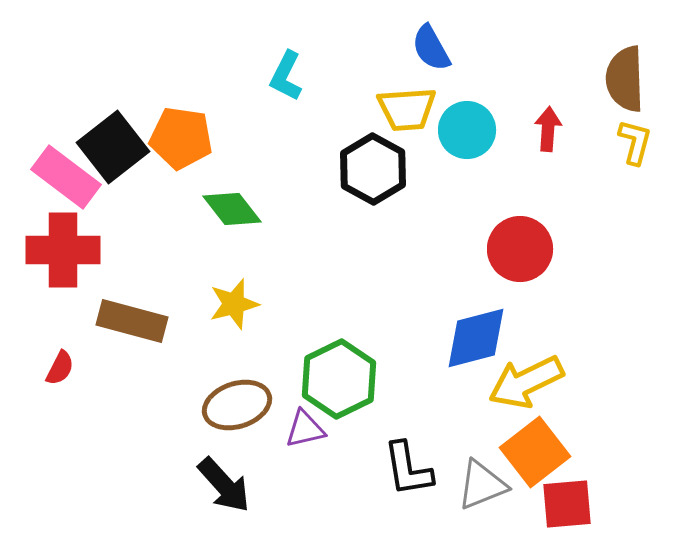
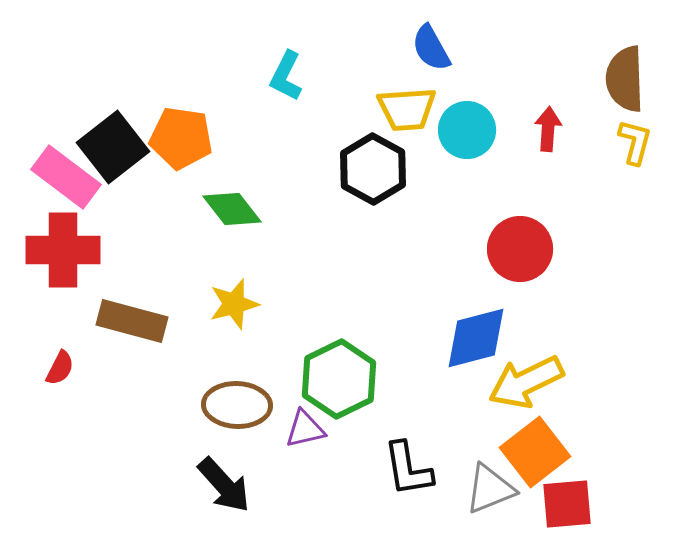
brown ellipse: rotated 20 degrees clockwise
gray triangle: moved 8 px right, 4 px down
